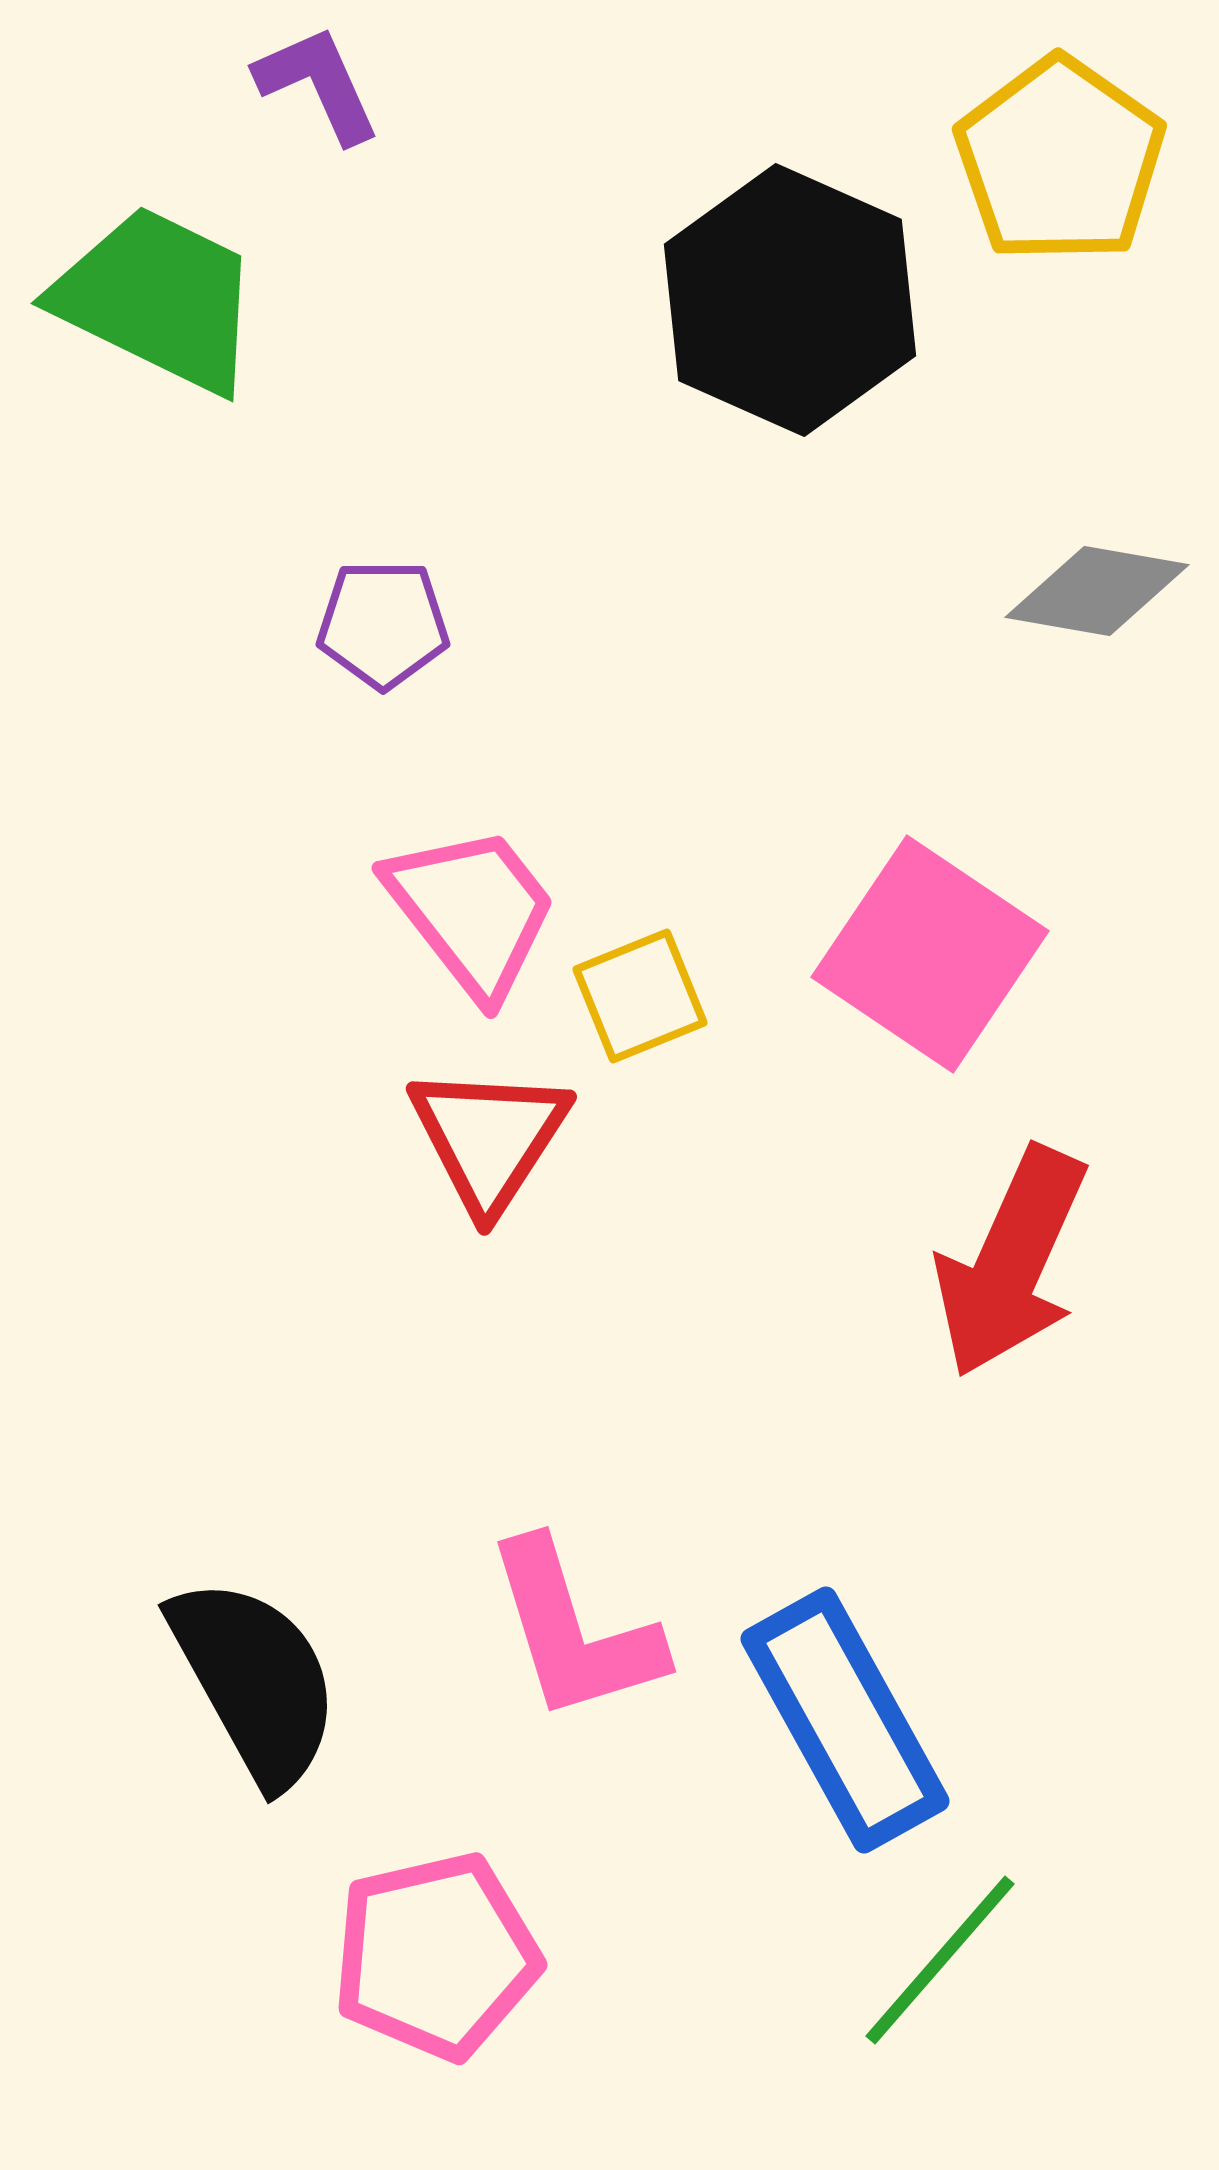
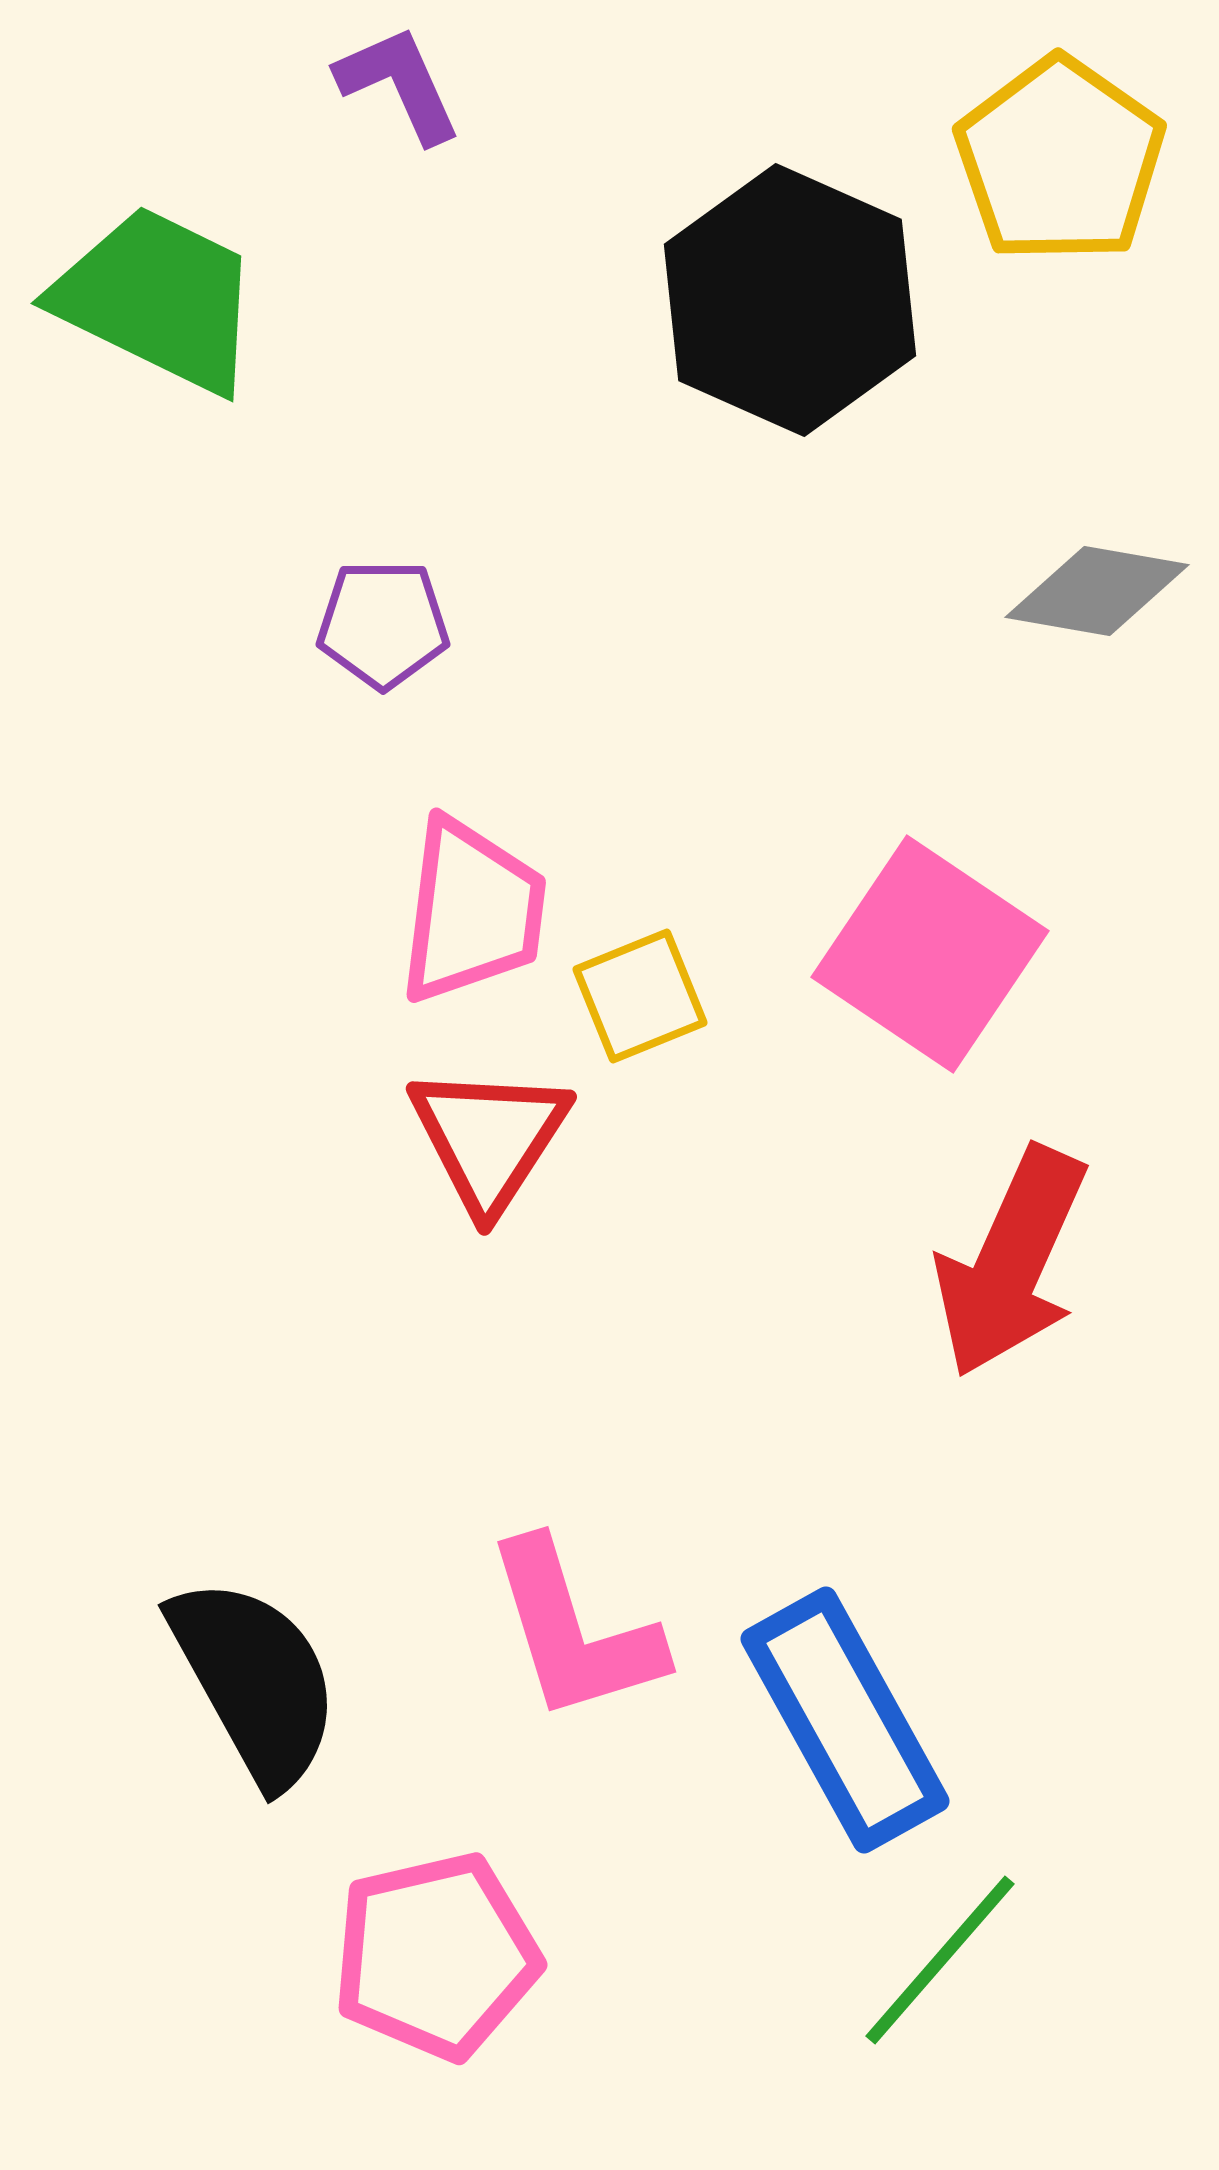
purple L-shape: moved 81 px right
pink trapezoid: rotated 45 degrees clockwise
